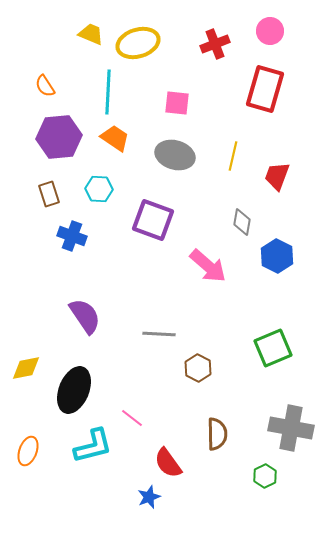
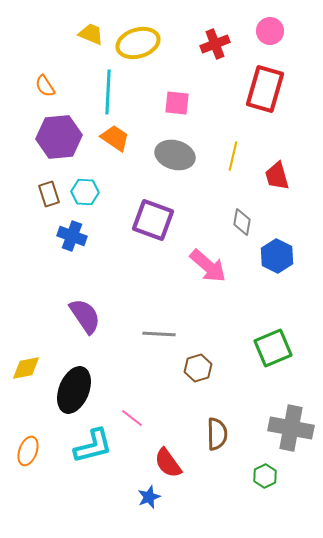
red trapezoid: rotated 36 degrees counterclockwise
cyan hexagon: moved 14 px left, 3 px down
brown hexagon: rotated 16 degrees clockwise
